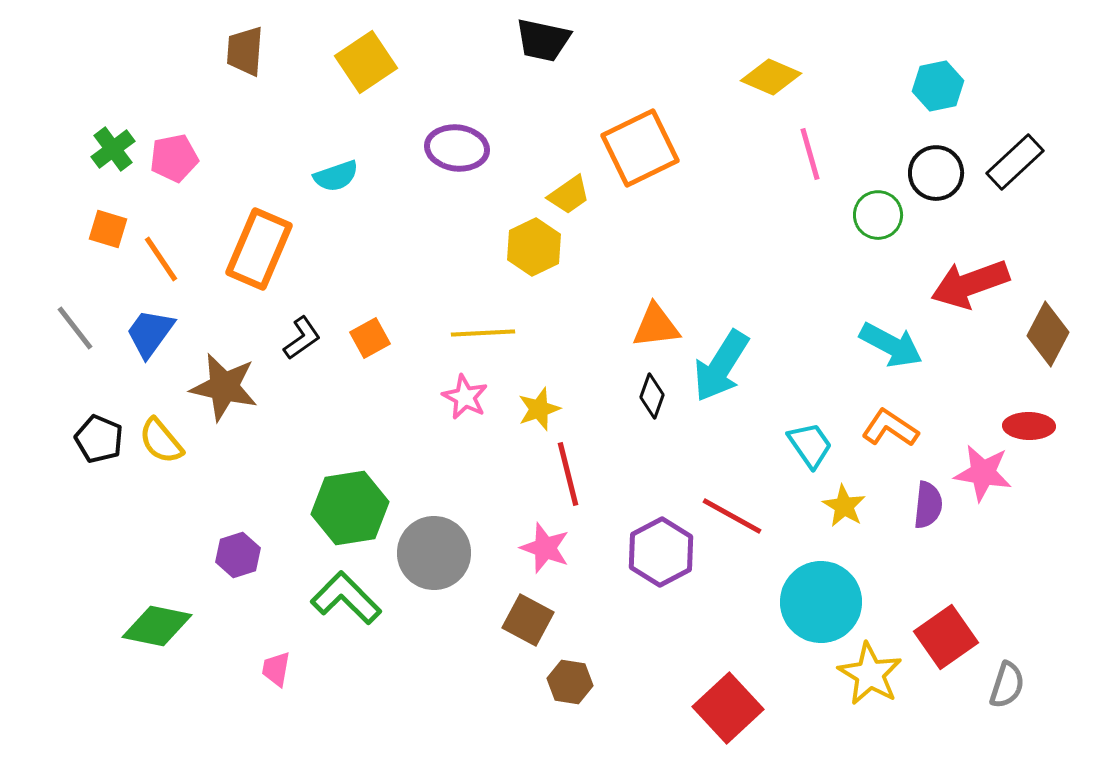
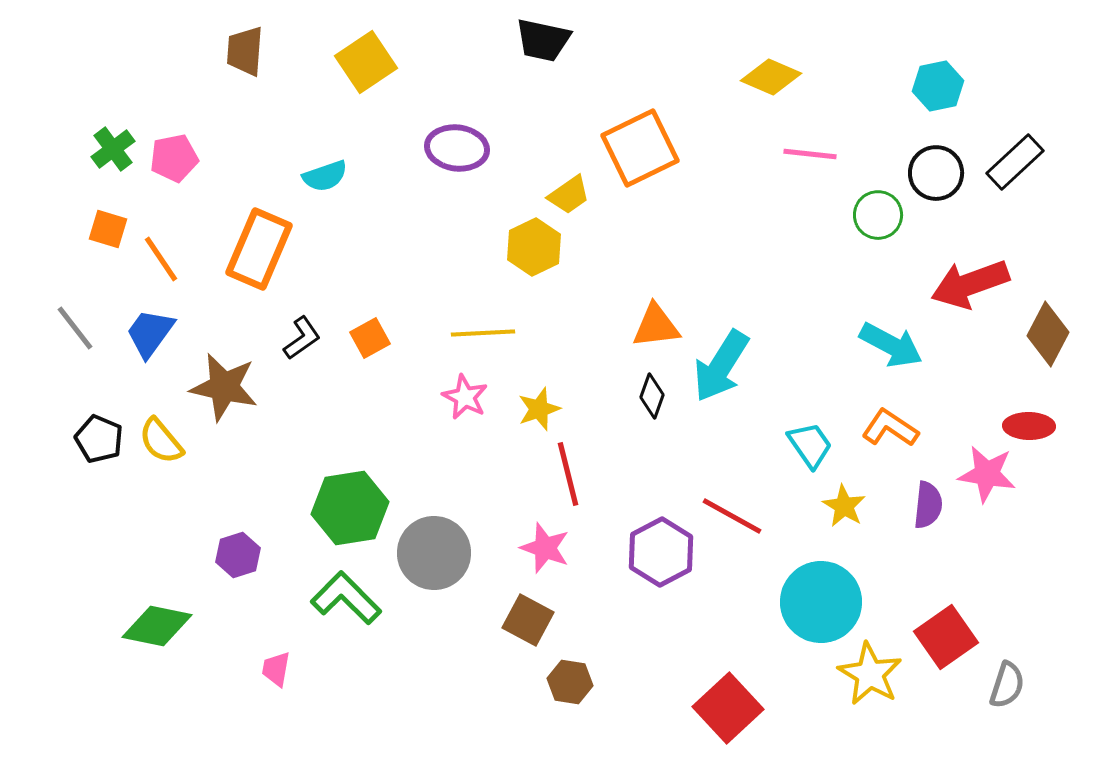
pink line at (810, 154): rotated 68 degrees counterclockwise
cyan semicircle at (336, 176): moved 11 px left
pink star at (983, 473): moved 4 px right, 1 px down
